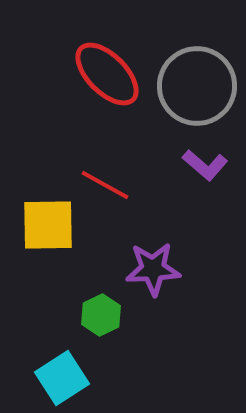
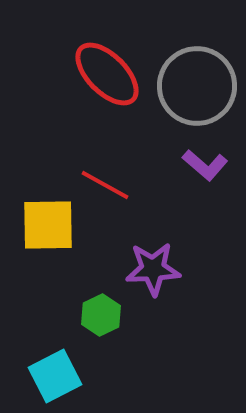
cyan square: moved 7 px left, 2 px up; rotated 6 degrees clockwise
